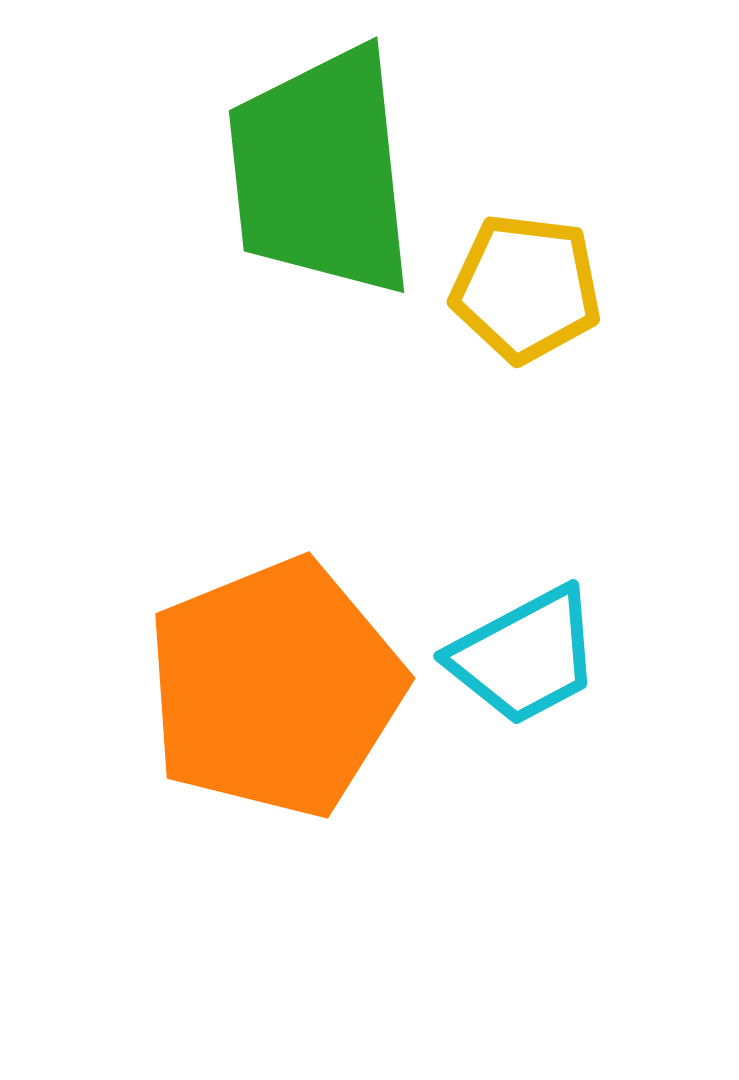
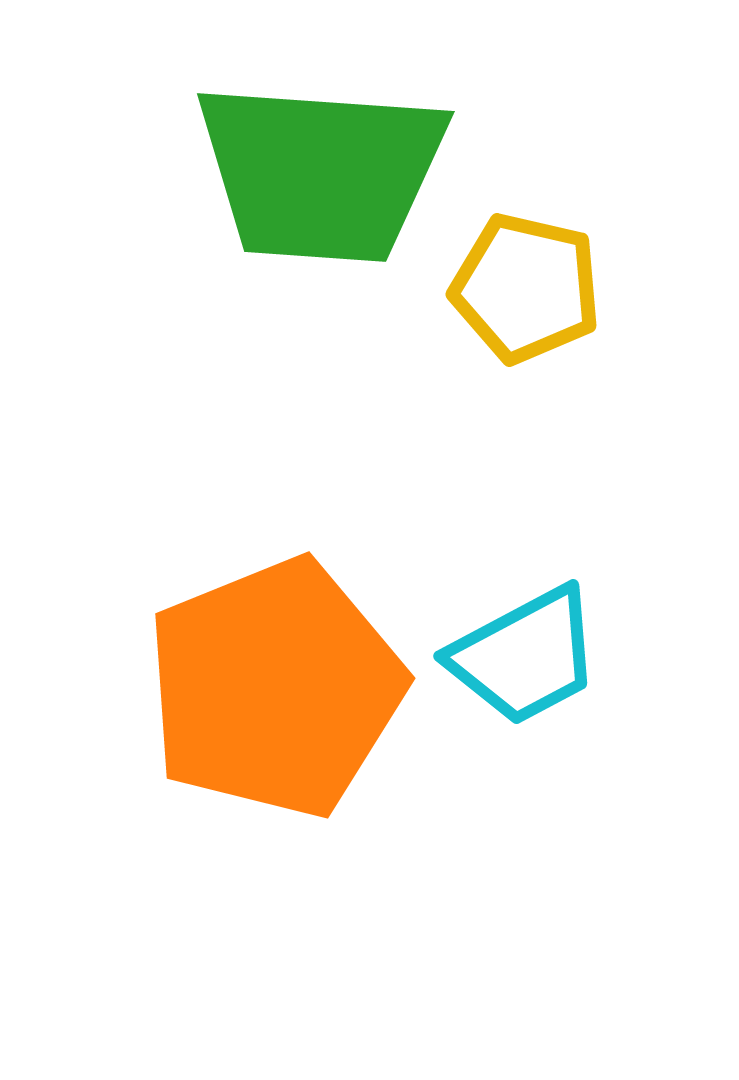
green trapezoid: rotated 80 degrees counterclockwise
yellow pentagon: rotated 6 degrees clockwise
